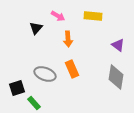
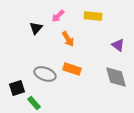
pink arrow: rotated 104 degrees clockwise
orange arrow: rotated 28 degrees counterclockwise
orange rectangle: rotated 48 degrees counterclockwise
gray diamond: rotated 25 degrees counterclockwise
